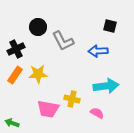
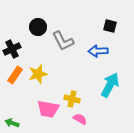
black cross: moved 4 px left
yellow star: rotated 12 degrees counterclockwise
cyan arrow: moved 4 px right, 1 px up; rotated 55 degrees counterclockwise
pink semicircle: moved 17 px left, 6 px down
